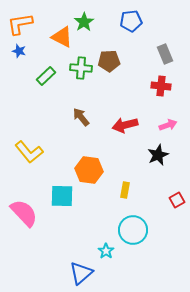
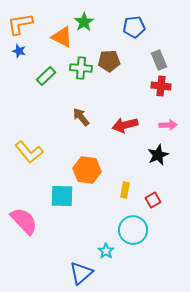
blue pentagon: moved 3 px right, 6 px down
gray rectangle: moved 6 px left, 6 px down
pink arrow: rotated 18 degrees clockwise
orange hexagon: moved 2 px left
red square: moved 24 px left
pink semicircle: moved 8 px down
